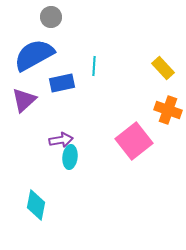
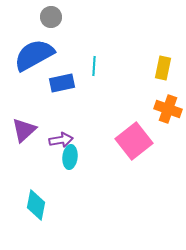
yellow rectangle: rotated 55 degrees clockwise
purple triangle: moved 30 px down
orange cross: moved 1 px up
